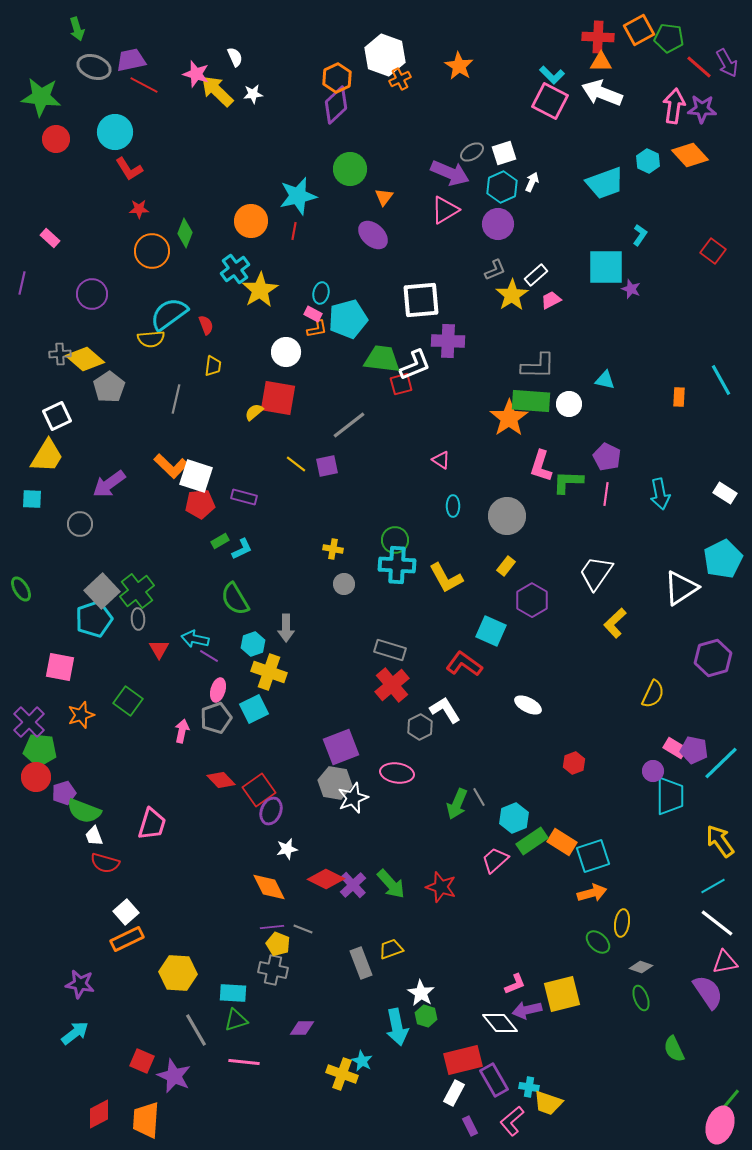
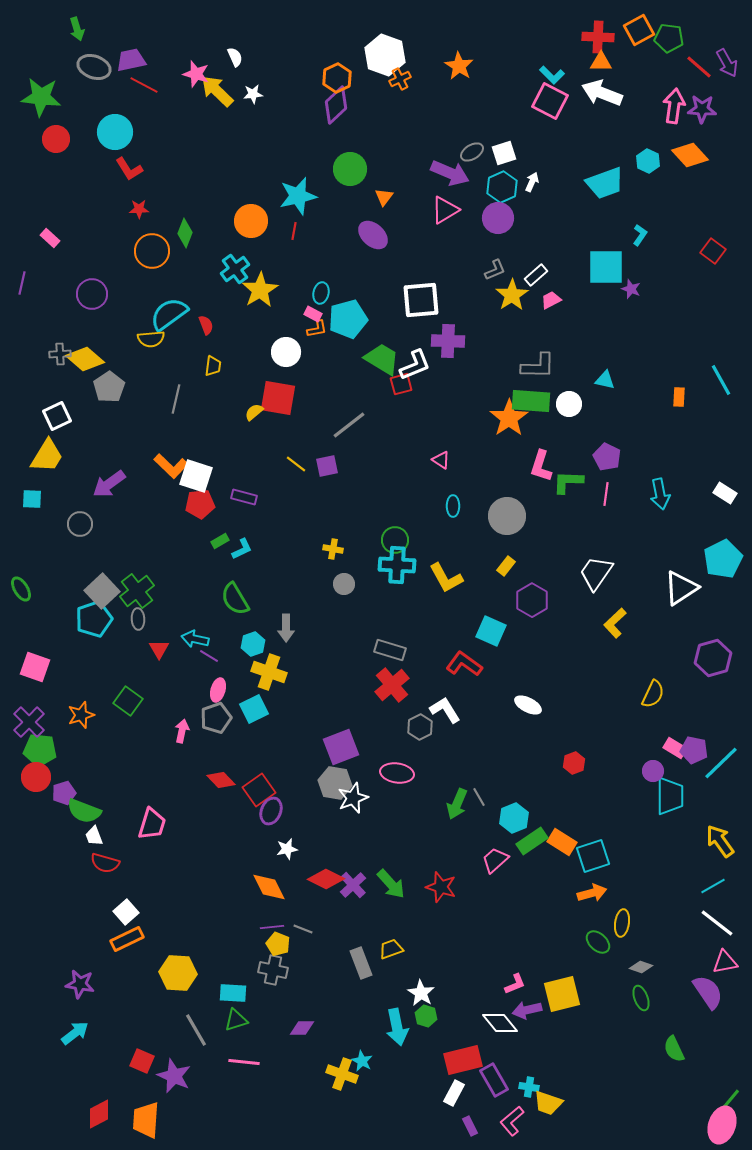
purple circle at (498, 224): moved 6 px up
green trapezoid at (382, 359): rotated 24 degrees clockwise
pink square at (60, 667): moved 25 px left; rotated 8 degrees clockwise
pink ellipse at (720, 1125): moved 2 px right
